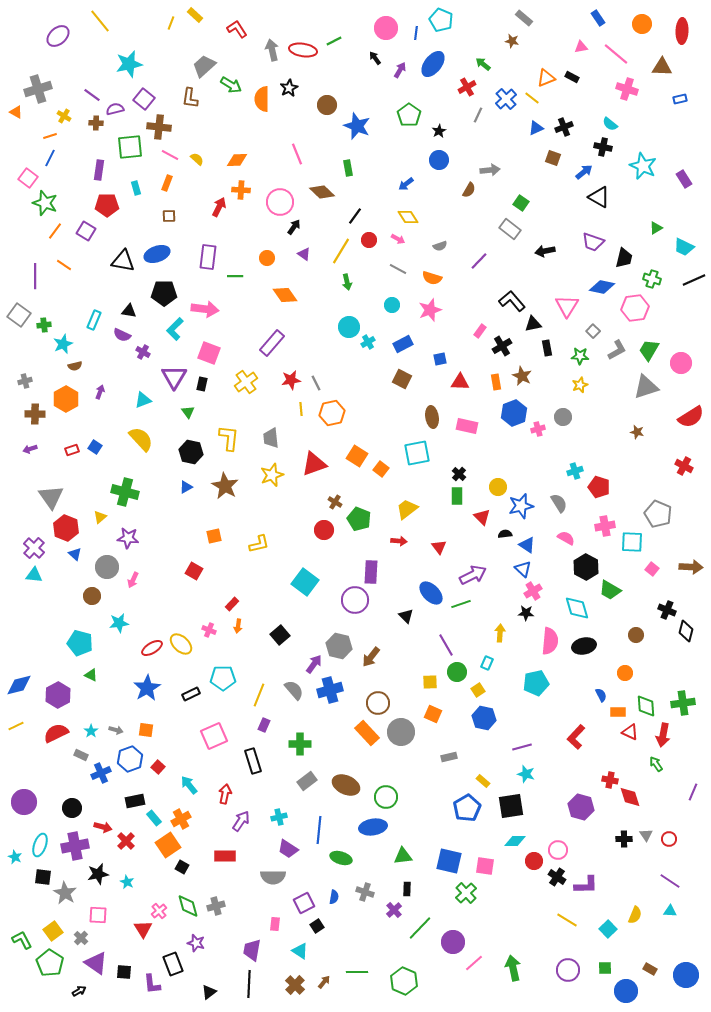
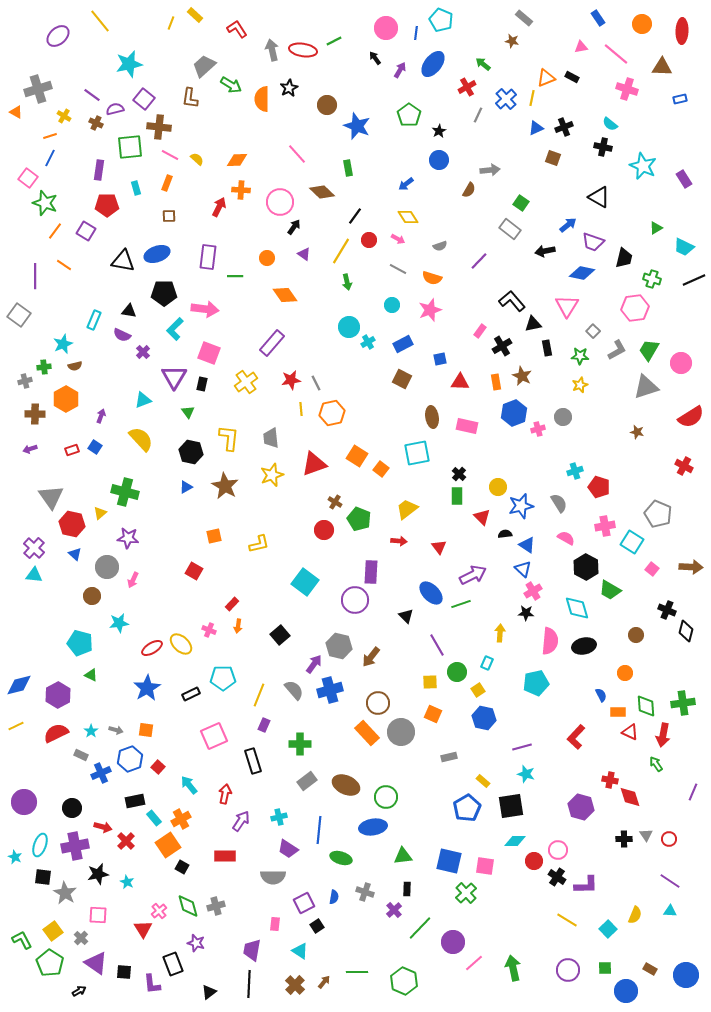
yellow line at (532, 98): rotated 63 degrees clockwise
brown cross at (96, 123): rotated 24 degrees clockwise
pink line at (297, 154): rotated 20 degrees counterclockwise
blue arrow at (584, 172): moved 16 px left, 53 px down
blue diamond at (602, 287): moved 20 px left, 14 px up
green cross at (44, 325): moved 42 px down
purple cross at (143, 352): rotated 16 degrees clockwise
purple arrow at (100, 392): moved 1 px right, 24 px down
yellow triangle at (100, 517): moved 4 px up
red hexagon at (66, 528): moved 6 px right, 4 px up; rotated 10 degrees counterclockwise
cyan square at (632, 542): rotated 30 degrees clockwise
purple line at (446, 645): moved 9 px left
